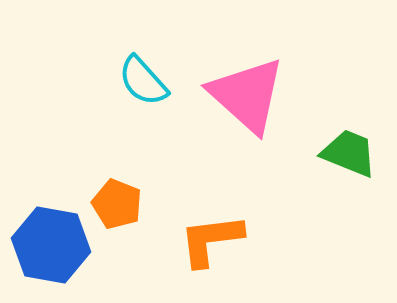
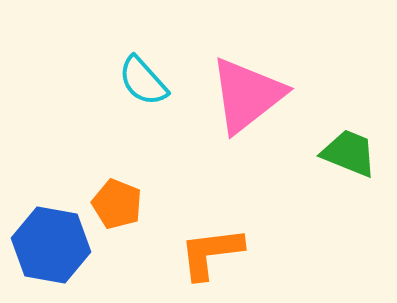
pink triangle: rotated 40 degrees clockwise
orange L-shape: moved 13 px down
